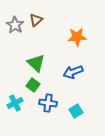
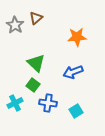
brown triangle: moved 2 px up
